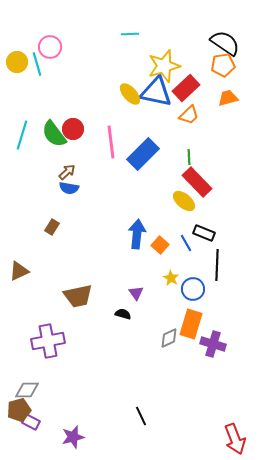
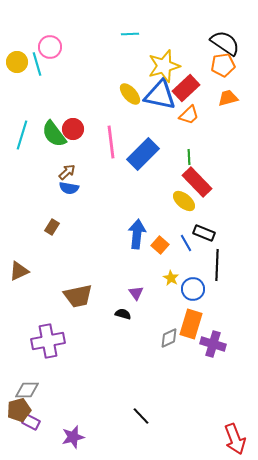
blue triangle at (156, 92): moved 4 px right, 3 px down
black line at (141, 416): rotated 18 degrees counterclockwise
